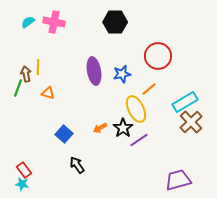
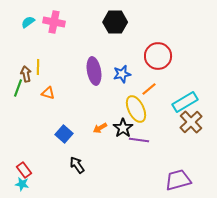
purple line: rotated 42 degrees clockwise
